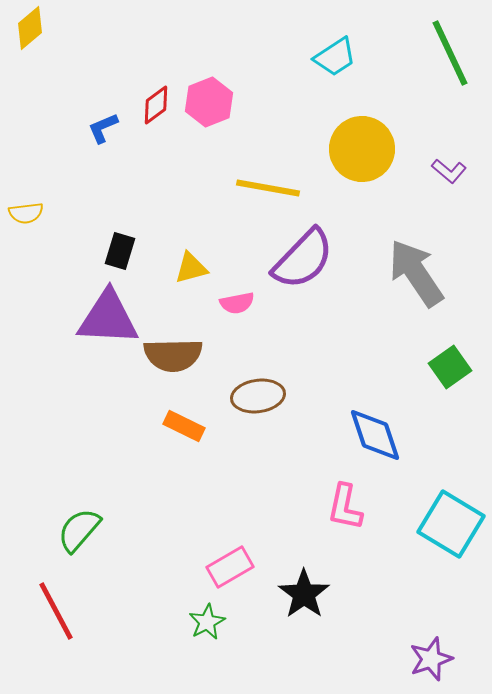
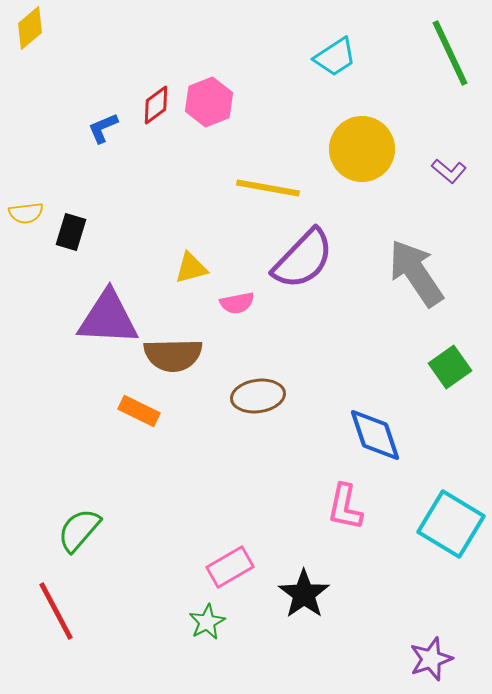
black rectangle: moved 49 px left, 19 px up
orange rectangle: moved 45 px left, 15 px up
